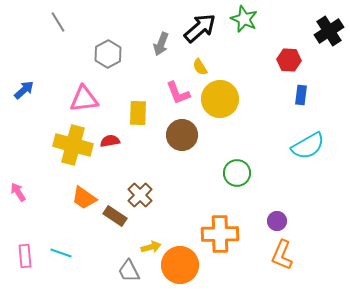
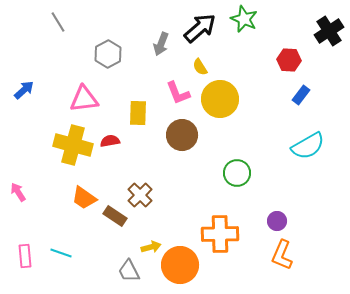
blue rectangle: rotated 30 degrees clockwise
